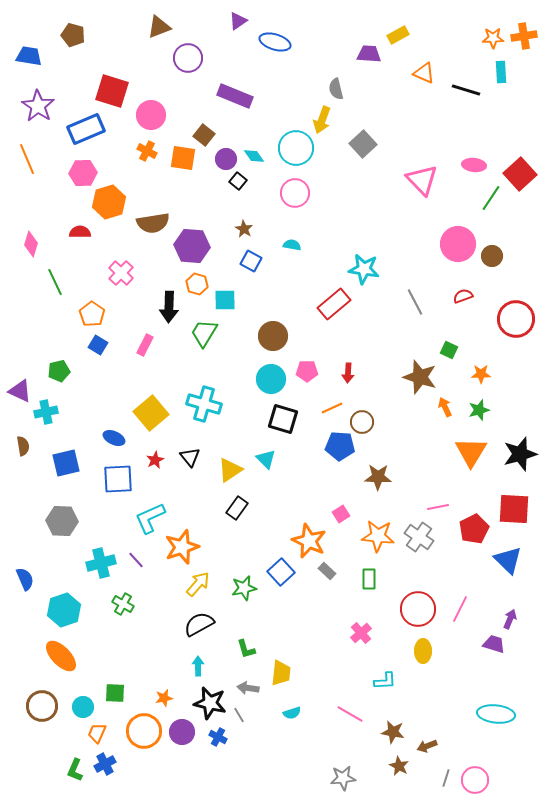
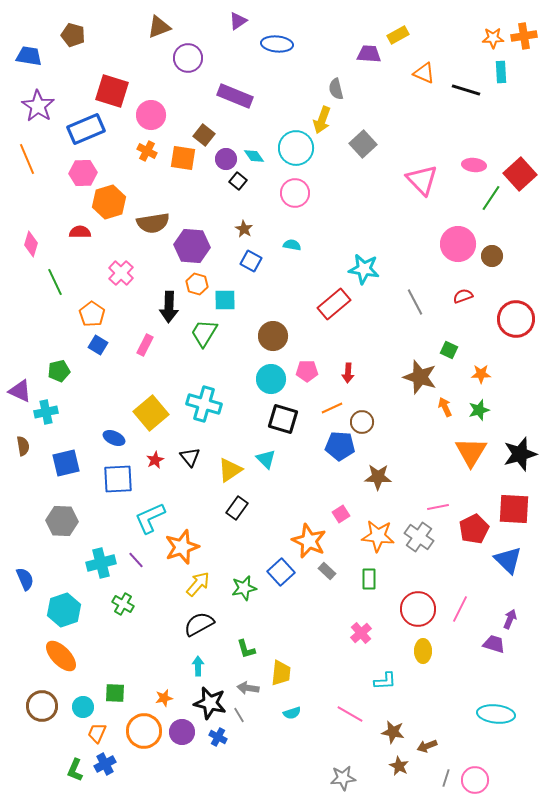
blue ellipse at (275, 42): moved 2 px right, 2 px down; rotated 12 degrees counterclockwise
